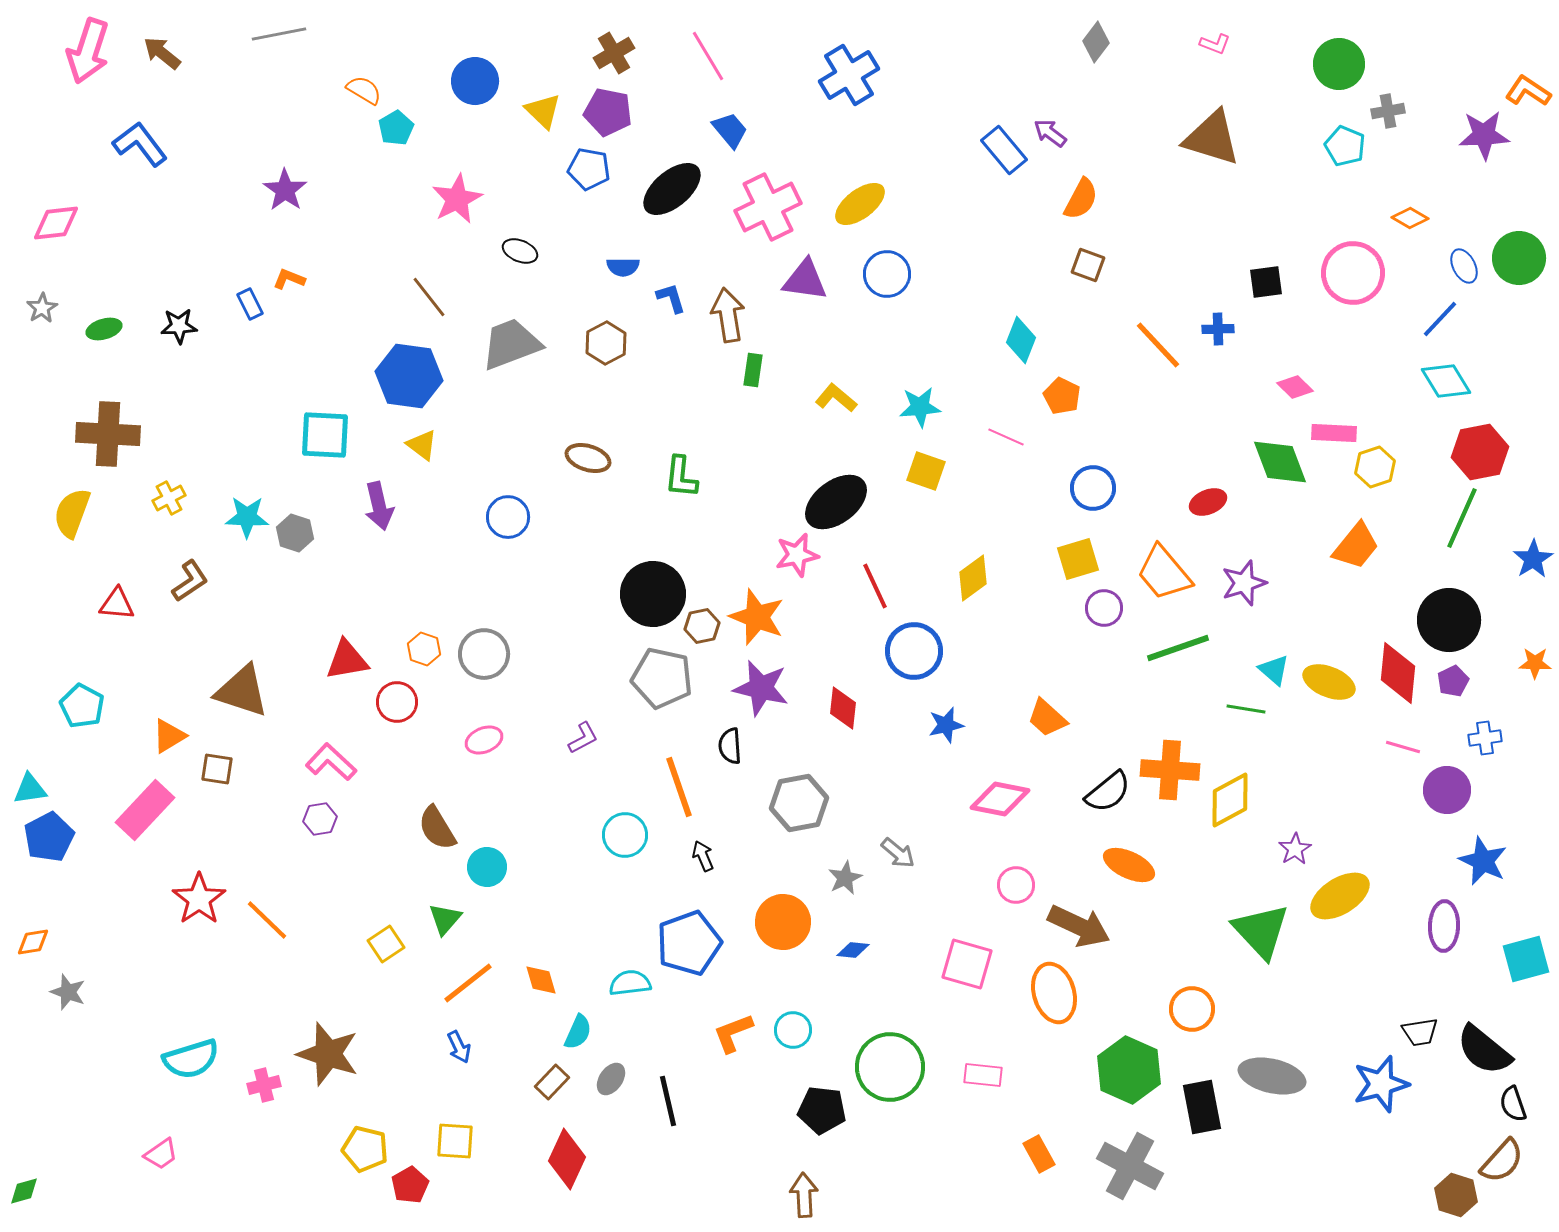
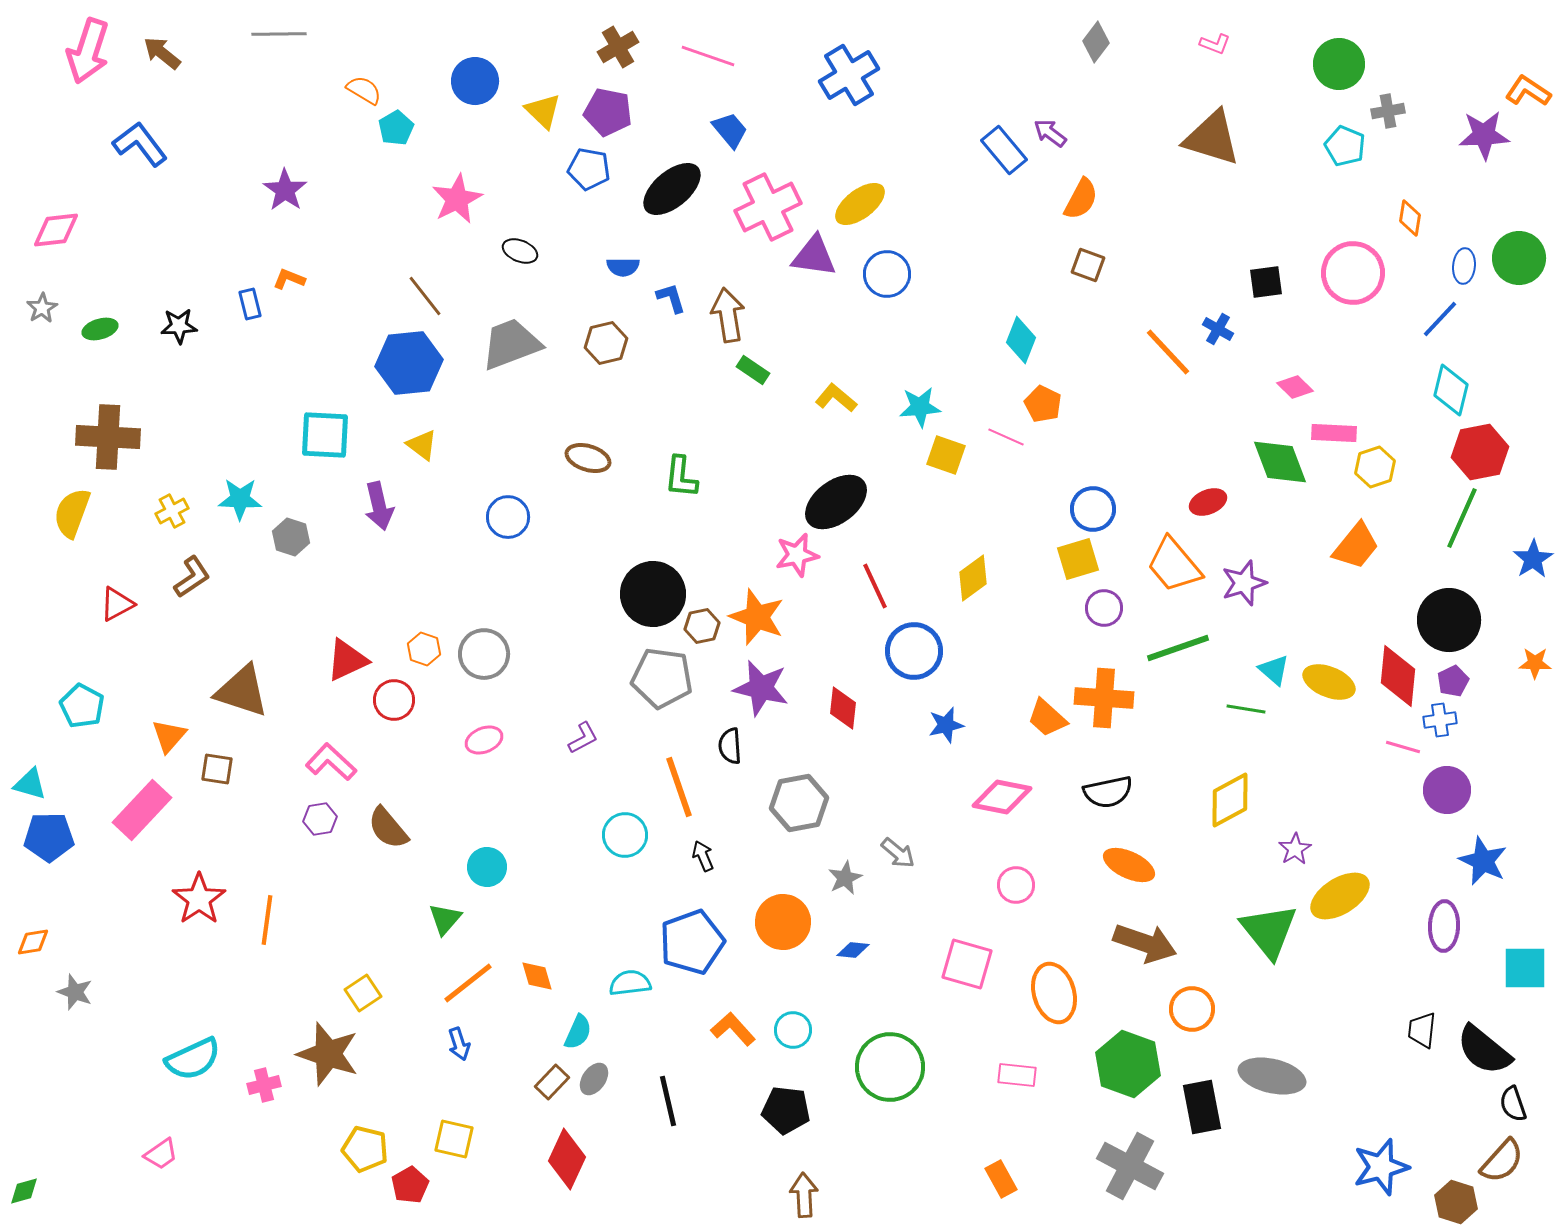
gray line at (279, 34): rotated 10 degrees clockwise
brown cross at (614, 53): moved 4 px right, 6 px up
pink line at (708, 56): rotated 40 degrees counterclockwise
orange diamond at (1410, 218): rotated 69 degrees clockwise
pink diamond at (56, 223): moved 7 px down
blue ellipse at (1464, 266): rotated 32 degrees clockwise
purple triangle at (805, 280): moved 9 px right, 24 px up
brown line at (429, 297): moved 4 px left, 1 px up
blue rectangle at (250, 304): rotated 12 degrees clockwise
green ellipse at (104, 329): moved 4 px left
blue cross at (1218, 329): rotated 32 degrees clockwise
brown hexagon at (606, 343): rotated 15 degrees clockwise
orange line at (1158, 345): moved 10 px right, 7 px down
green rectangle at (753, 370): rotated 64 degrees counterclockwise
blue hexagon at (409, 376): moved 13 px up; rotated 14 degrees counterclockwise
cyan diamond at (1446, 381): moved 5 px right, 9 px down; rotated 45 degrees clockwise
orange pentagon at (1062, 396): moved 19 px left, 8 px down
brown cross at (108, 434): moved 3 px down
yellow square at (926, 471): moved 20 px right, 16 px up
blue circle at (1093, 488): moved 21 px down
yellow cross at (169, 498): moved 3 px right, 13 px down
cyan star at (247, 517): moved 7 px left, 18 px up
gray hexagon at (295, 533): moved 4 px left, 4 px down
orange trapezoid at (1164, 573): moved 10 px right, 8 px up
brown L-shape at (190, 581): moved 2 px right, 4 px up
red triangle at (117, 604): rotated 33 degrees counterclockwise
red triangle at (347, 660): rotated 15 degrees counterclockwise
red diamond at (1398, 673): moved 3 px down
gray pentagon at (662, 678): rotated 4 degrees counterclockwise
red circle at (397, 702): moved 3 px left, 2 px up
orange triangle at (169, 736): rotated 18 degrees counterclockwise
blue cross at (1485, 738): moved 45 px left, 18 px up
orange cross at (1170, 770): moved 66 px left, 72 px up
cyan triangle at (30, 789): moved 5 px up; rotated 24 degrees clockwise
black semicircle at (1108, 792): rotated 27 degrees clockwise
pink diamond at (1000, 799): moved 2 px right, 2 px up
pink rectangle at (145, 810): moved 3 px left
brown semicircle at (437, 828): moved 49 px left; rotated 9 degrees counterclockwise
blue pentagon at (49, 837): rotated 27 degrees clockwise
orange line at (267, 920): rotated 54 degrees clockwise
brown arrow at (1079, 926): moved 66 px right, 17 px down; rotated 6 degrees counterclockwise
green triangle at (1261, 931): moved 8 px right; rotated 4 degrees clockwise
blue pentagon at (689, 943): moved 3 px right, 1 px up
yellow square at (386, 944): moved 23 px left, 49 px down
cyan square at (1526, 959): moved 1 px left, 9 px down; rotated 15 degrees clockwise
orange diamond at (541, 980): moved 4 px left, 4 px up
gray star at (68, 992): moved 7 px right
black trapezoid at (1420, 1032): moved 2 px right, 2 px up; rotated 105 degrees clockwise
orange L-shape at (733, 1033): moved 4 px up; rotated 69 degrees clockwise
blue arrow at (459, 1047): moved 3 px up; rotated 8 degrees clockwise
cyan semicircle at (191, 1059): moved 2 px right; rotated 8 degrees counterclockwise
green hexagon at (1129, 1070): moved 1 px left, 6 px up; rotated 4 degrees counterclockwise
pink rectangle at (983, 1075): moved 34 px right
gray ellipse at (611, 1079): moved 17 px left
blue star at (1381, 1084): moved 83 px down
black pentagon at (822, 1110): moved 36 px left
yellow square at (455, 1141): moved 1 px left, 2 px up; rotated 9 degrees clockwise
orange rectangle at (1039, 1154): moved 38 px left, 25 px down
brown hexagon at (1456, 1195): moved 7 px down
